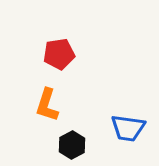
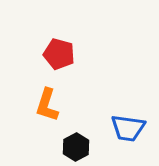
red pentagon: rotated 24 degrees clockwise
black hexagon: moved 4 px right, 2 px down
